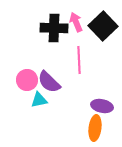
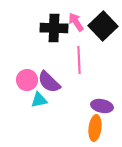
pink arrow: rotated 12 degrees counterclockwise
